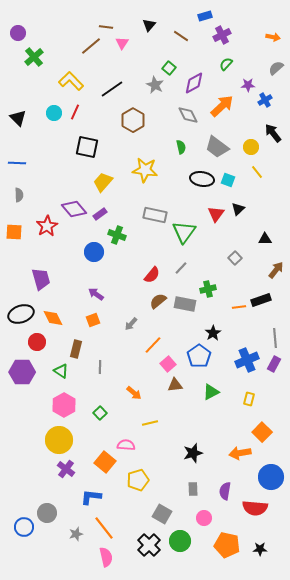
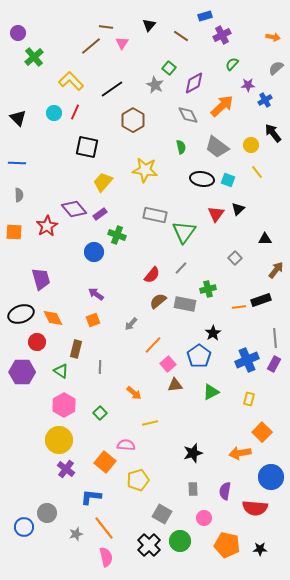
green semicircle at (226, 64): moved 6 px right
yellow circle at (251, 147): moved 2 px up
